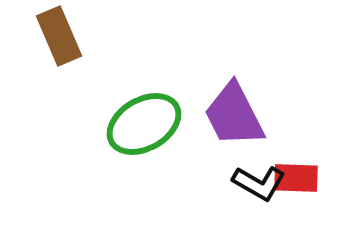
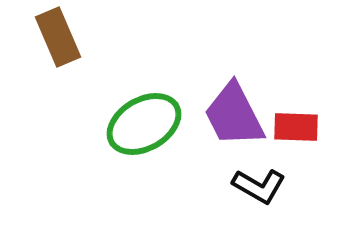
brown rectangle: moved 1 px left, 1 px down
red rectangle: moved 51 px up
black L-shape: moved 3 px down
